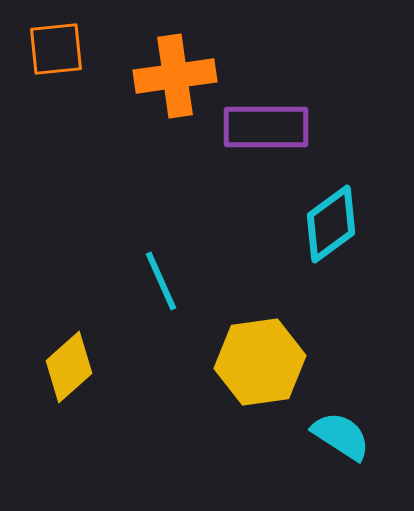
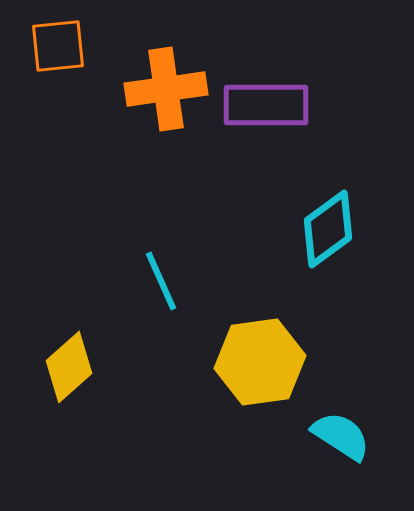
orange square: moved 2 px right, 3 px up
orange cross: moved 9 px left, 13 px down
purple rectangle: moved 22 px up
cyan diamond: moved 3 px left, 5 px down
